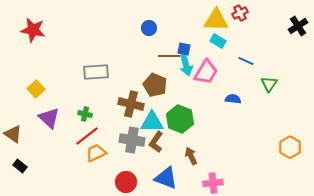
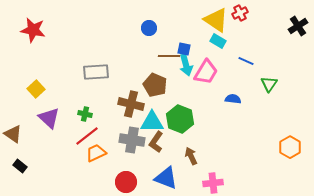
yellow triangle: rotated 32 degrees clockwise
